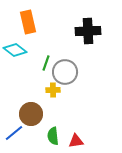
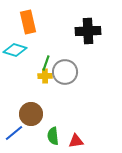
cyan diamond: rotated 20 degrees counterclockwise
yellow cross: moved 8 px left, 14 px up
